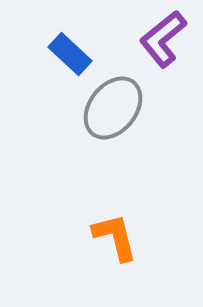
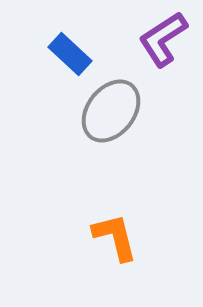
purple L-shape: rotated 6 degrees clockwise
gray ellipse: moved 2 px left, 3 px down
